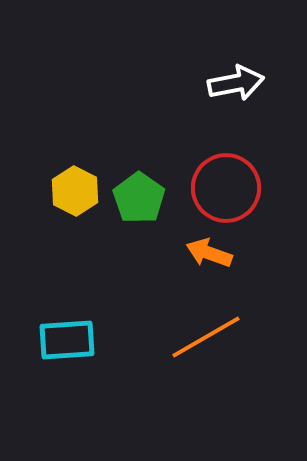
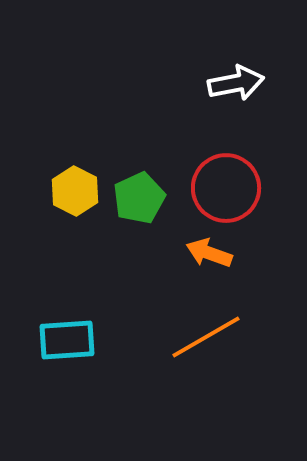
green pentagon: rotated 12 degrees clockwise
